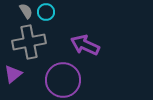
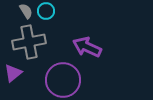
cyan circle: moved 1 px up
purple arrow: moved 2 px right, 2 px down
purple triangle: moved 1 px up
